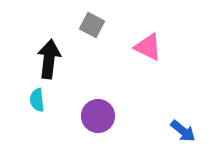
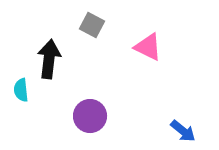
cyan semicircle: moved 16 px left, 10 px up
purple circle: moved 8 px left
